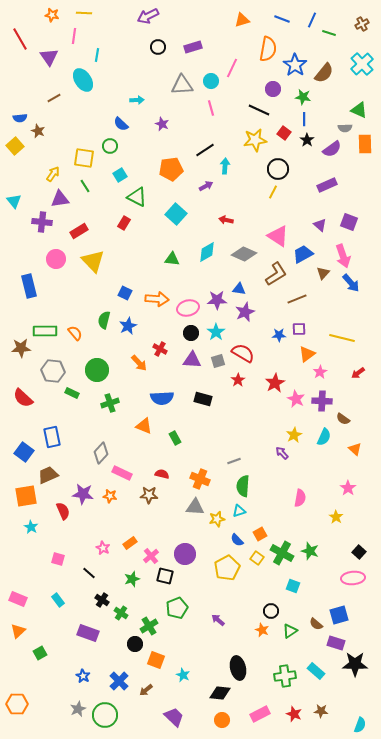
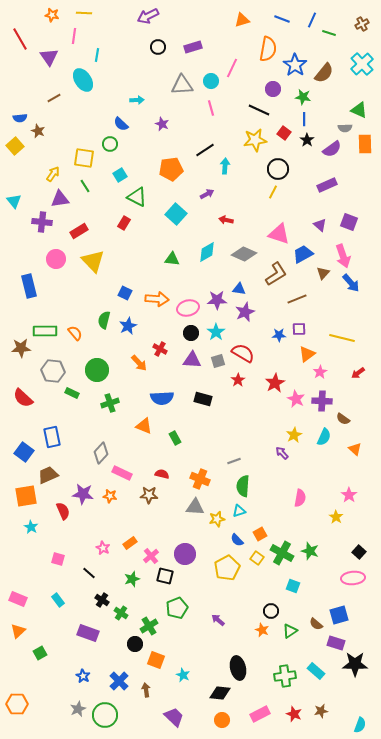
green circle at (110, 146): moved 2 px up
purple arrow at (206, 186): moved 1 px right, 8 px down
pink triangle at (278, 236): moved 1 px right, 2 px up; rotated 15 degrees counterclockwise
pink star at (348, 488): moved 1 px right, 7 px down
brown arrow at (146, 690): rotated 120 degrees clockwise
brown star at (321, 711): rotated 16 degrees counterclockwise
